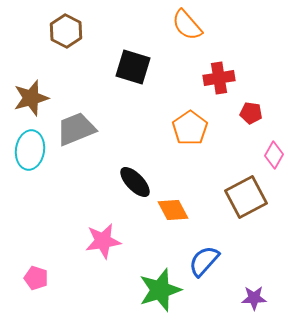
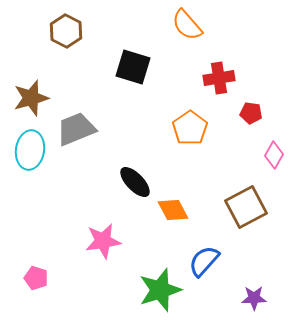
brown square: moved 10 px down
